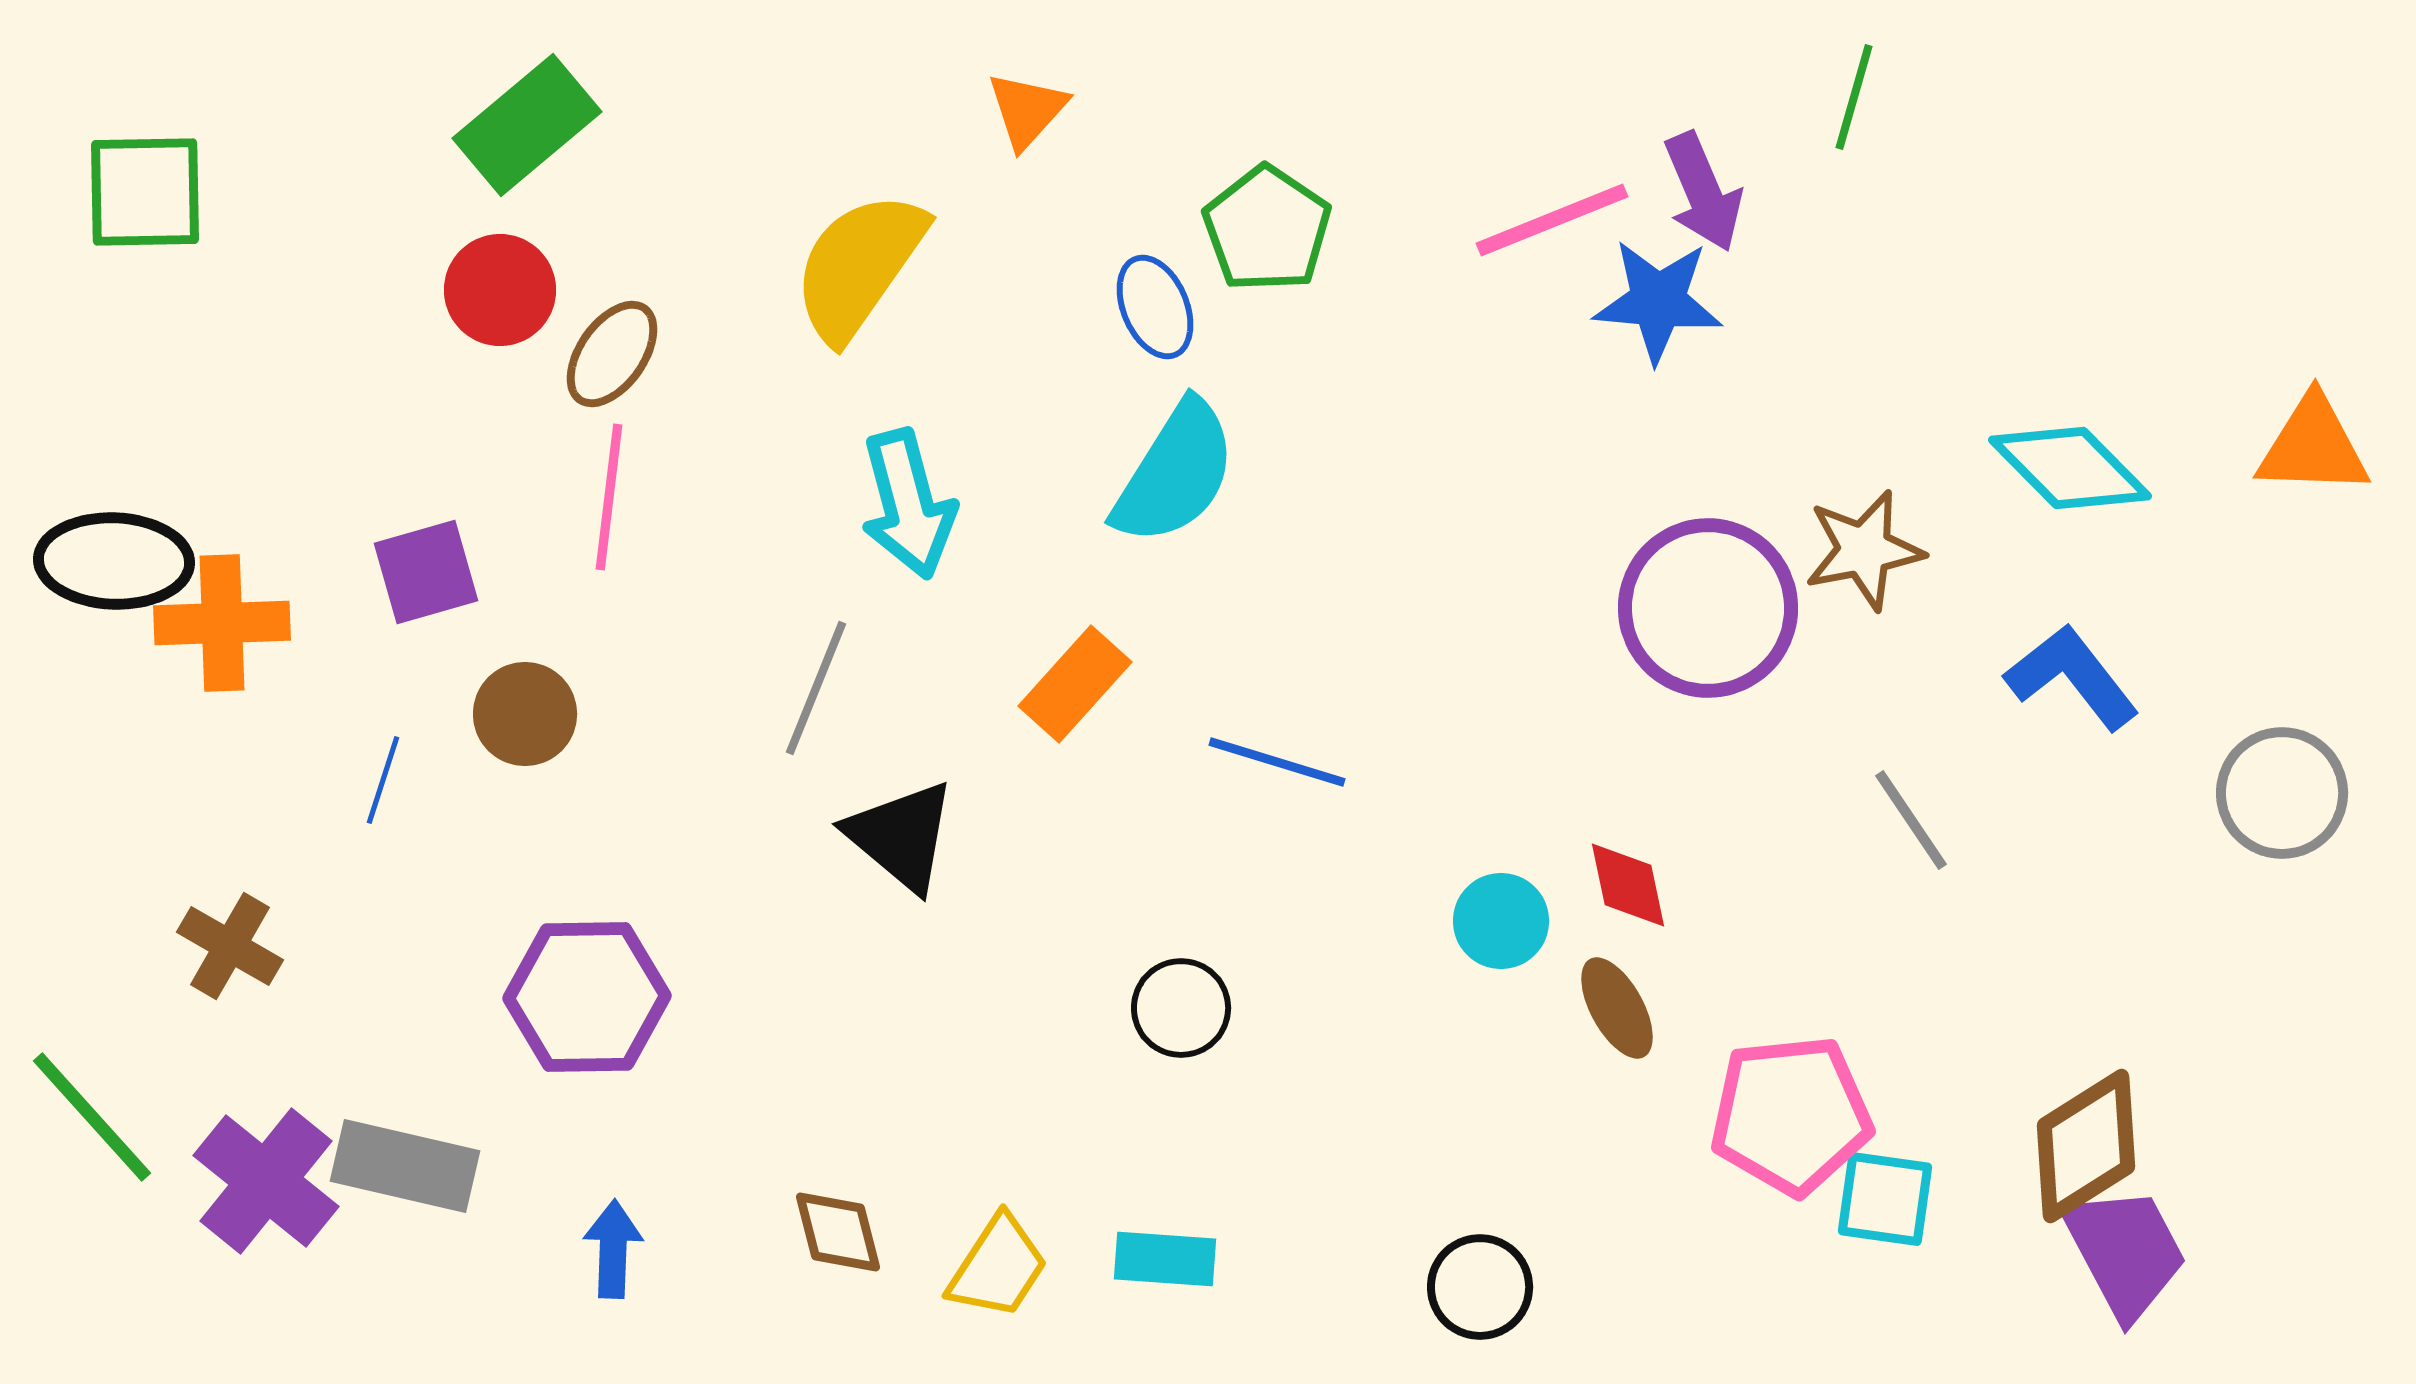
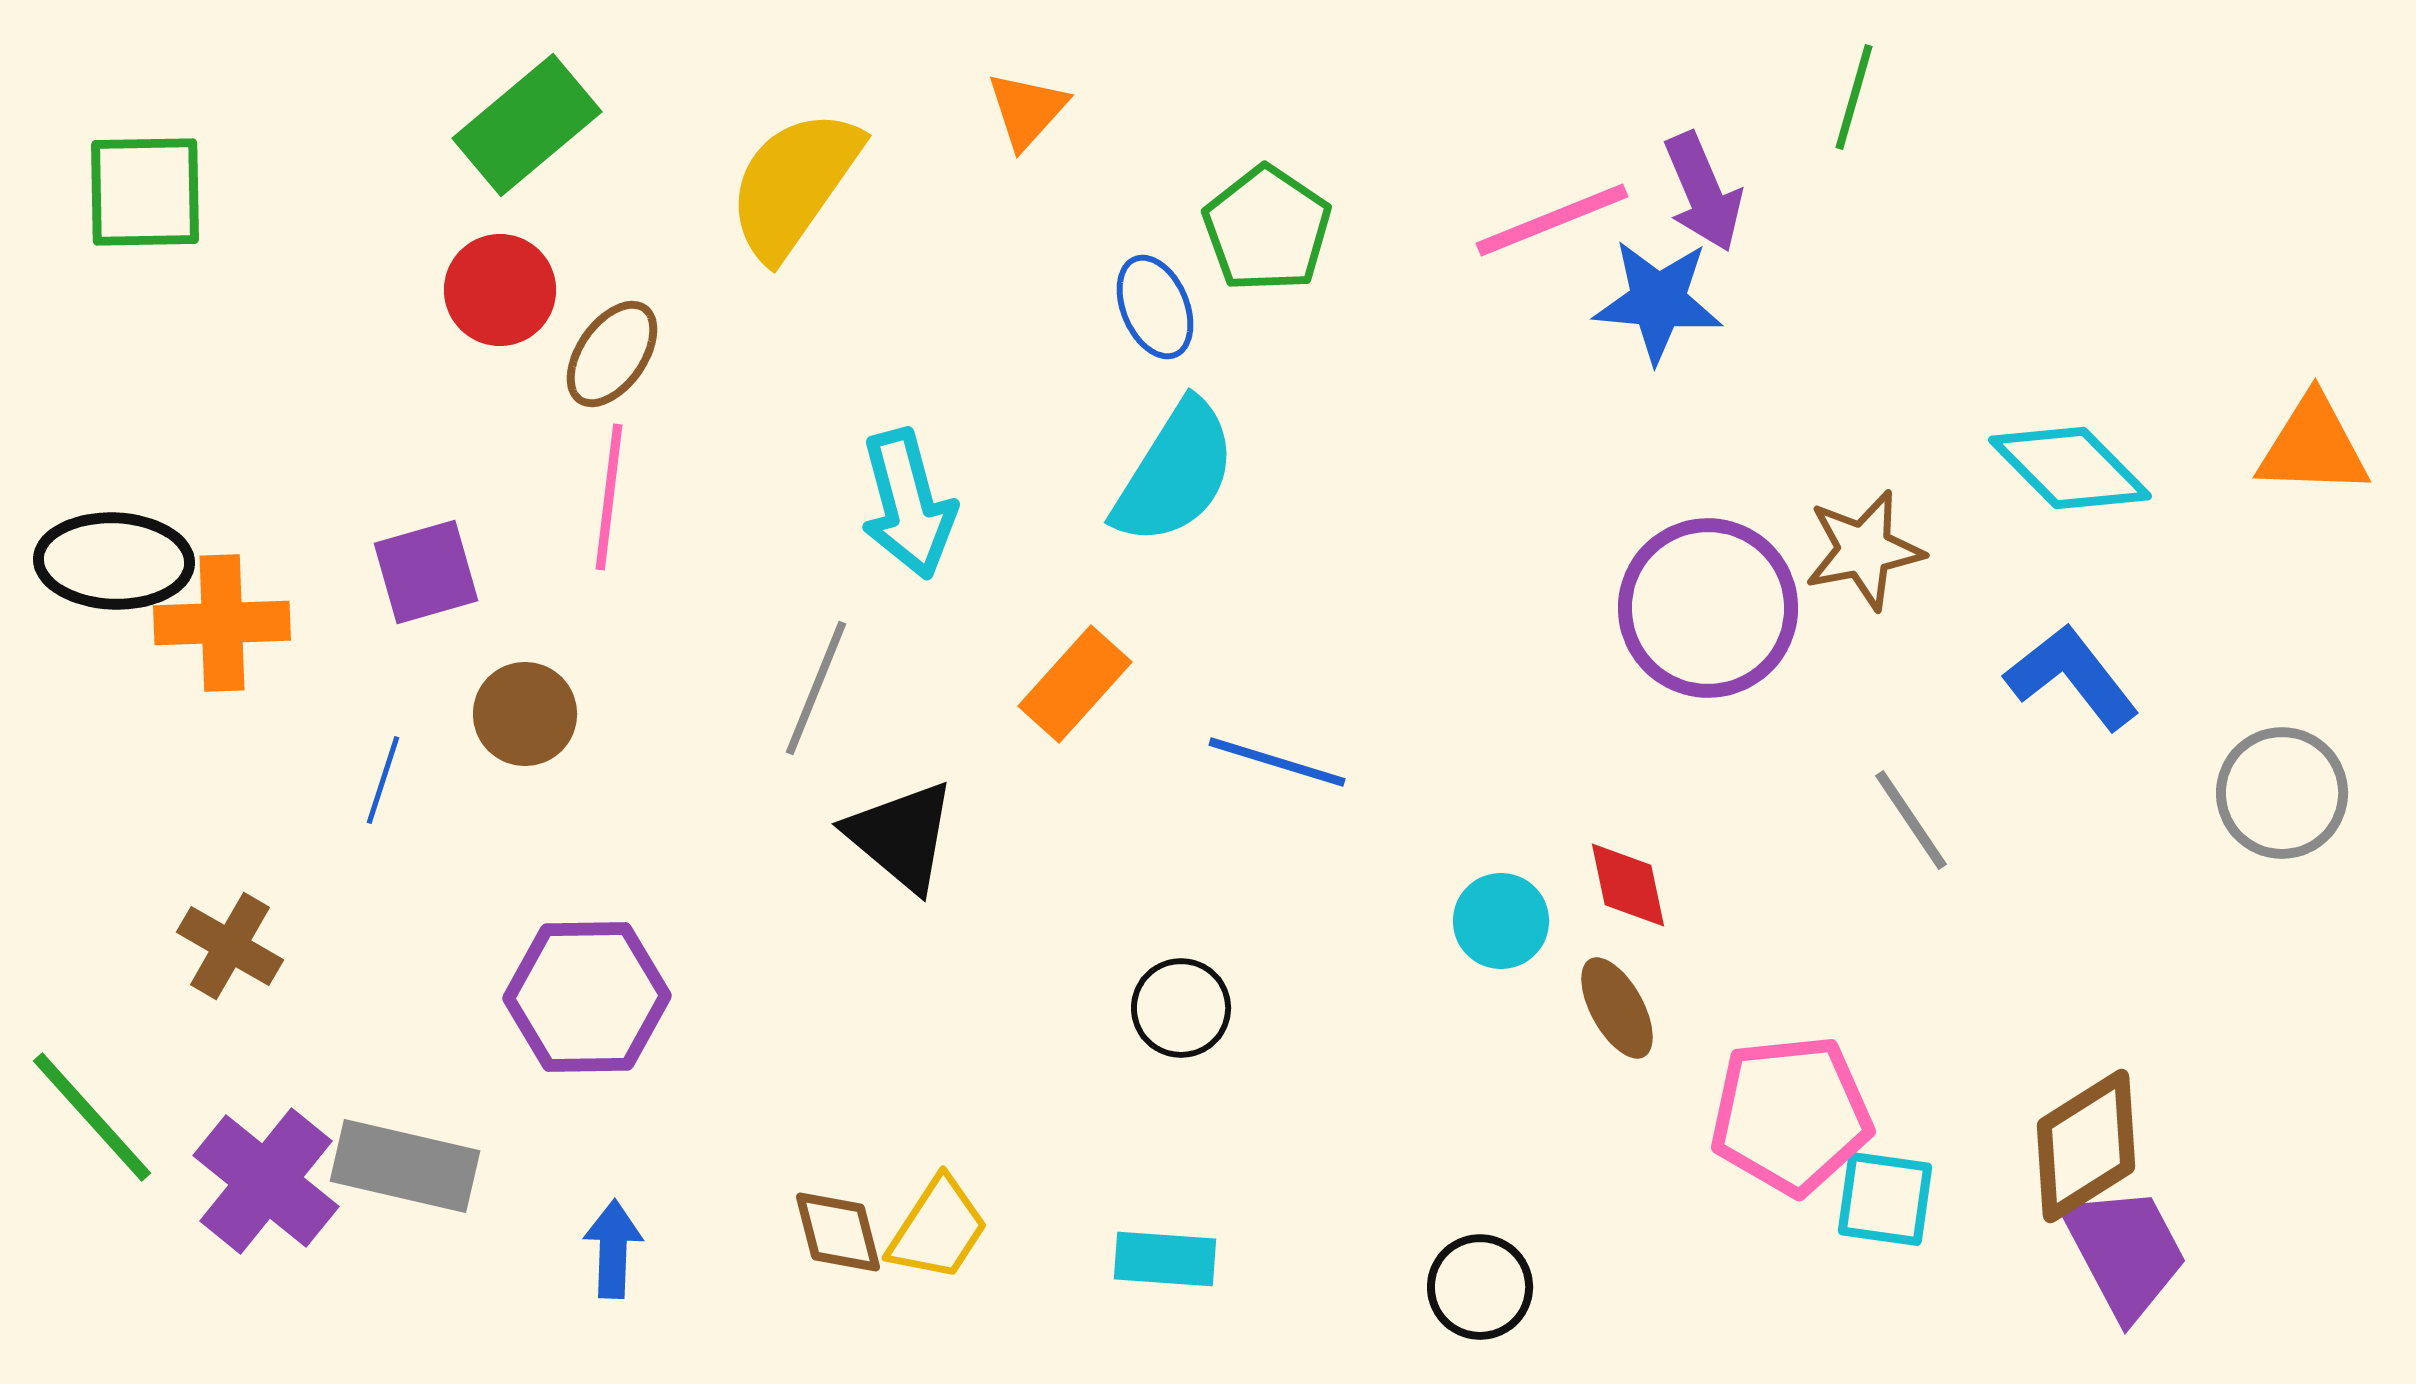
yellow semicircle at (859, 266): moved 65 px left, 82 px up
yellow trapezoid at (998, 1267): moved 60 px left, 38 px up
